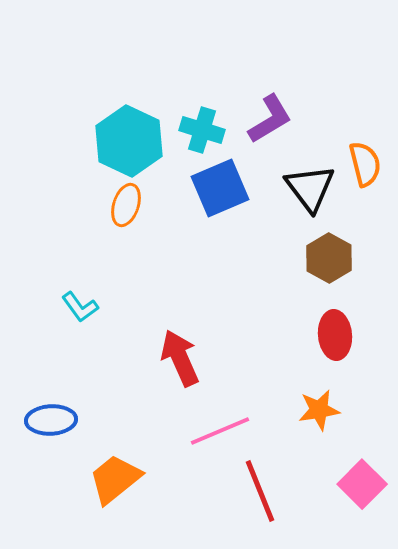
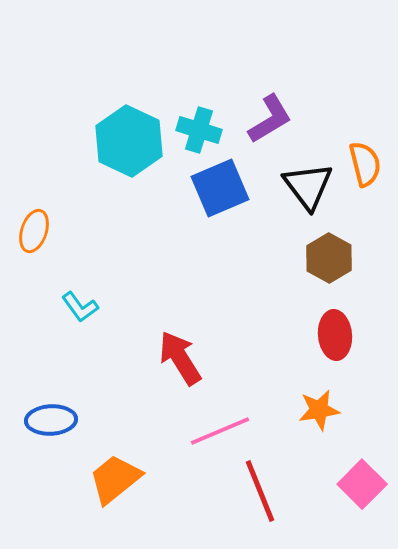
cyan cross: moved 3 px left
black triangle: moved 2 px left, 2 px up
orange ellipse: moved 92 px left, 26 px down
red arrow: rotated 8 degrees counterclockwise
